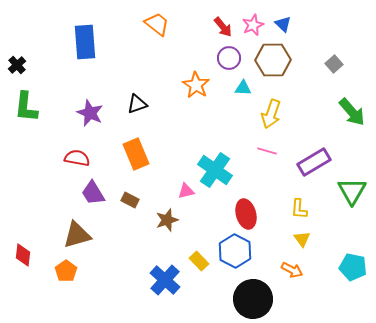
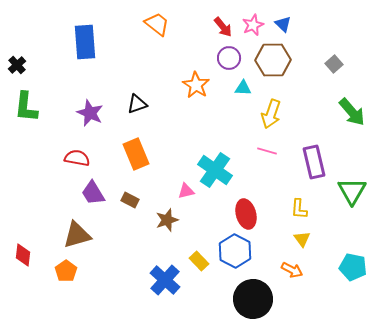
purple rectangle: rotated 72 degrees counterclockwise
